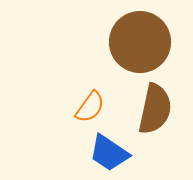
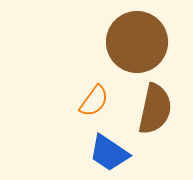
brown circle: moved 3 px left
orange semicircle: moved 4 px right, 6 px up
